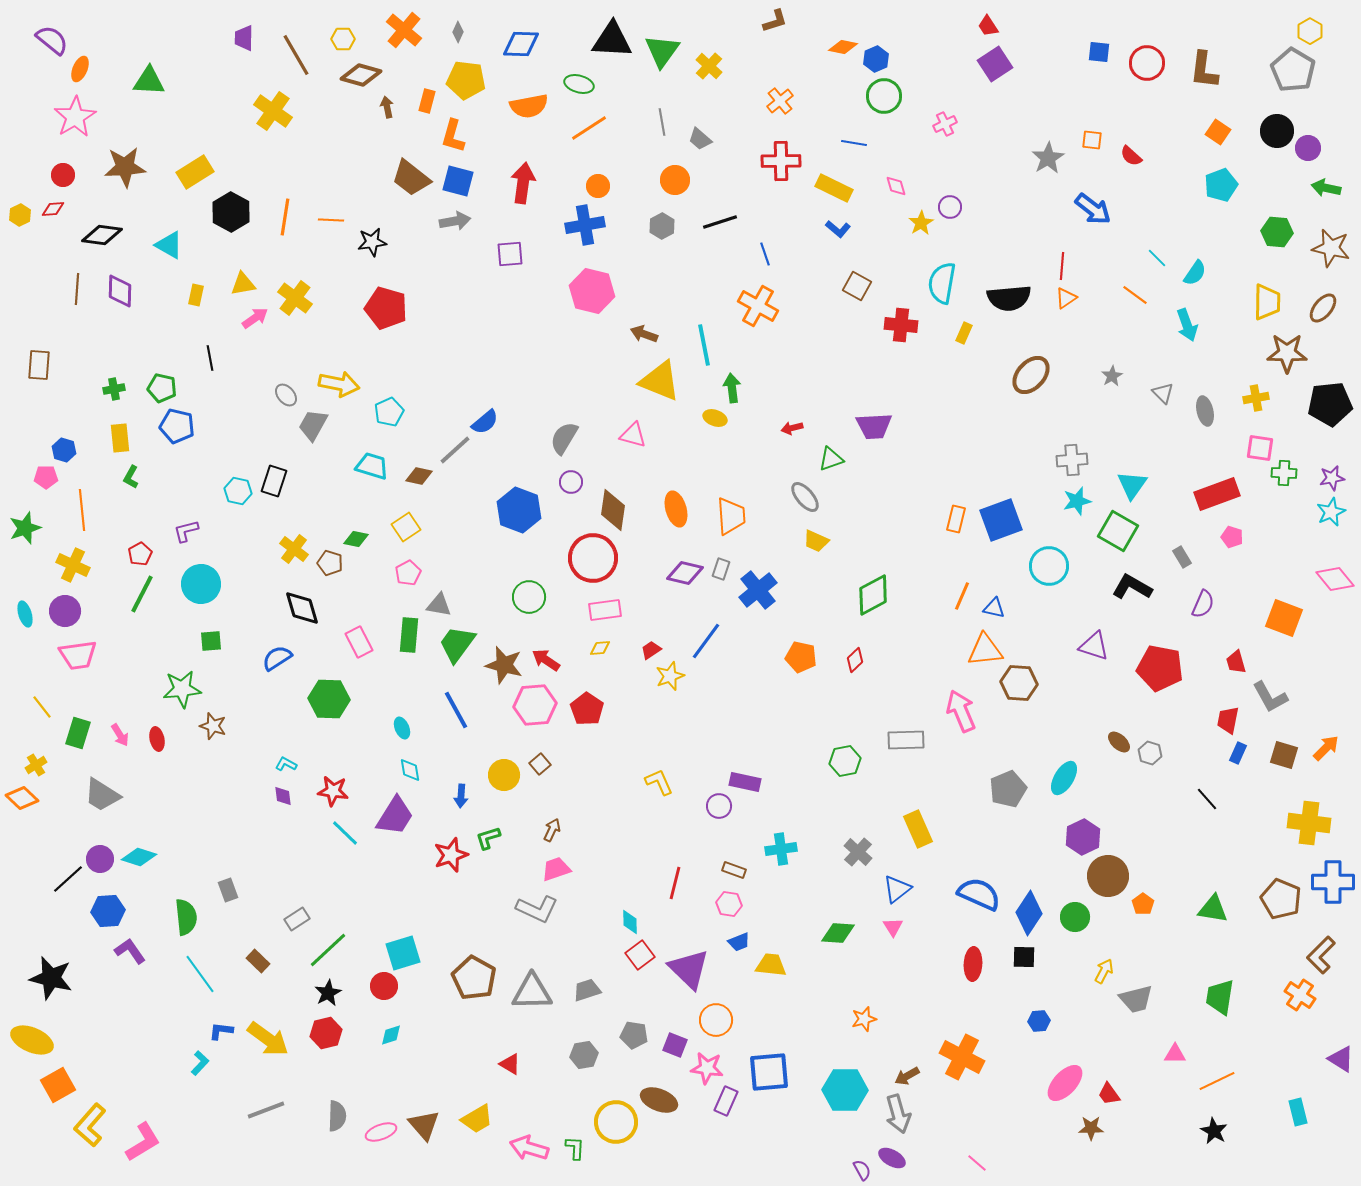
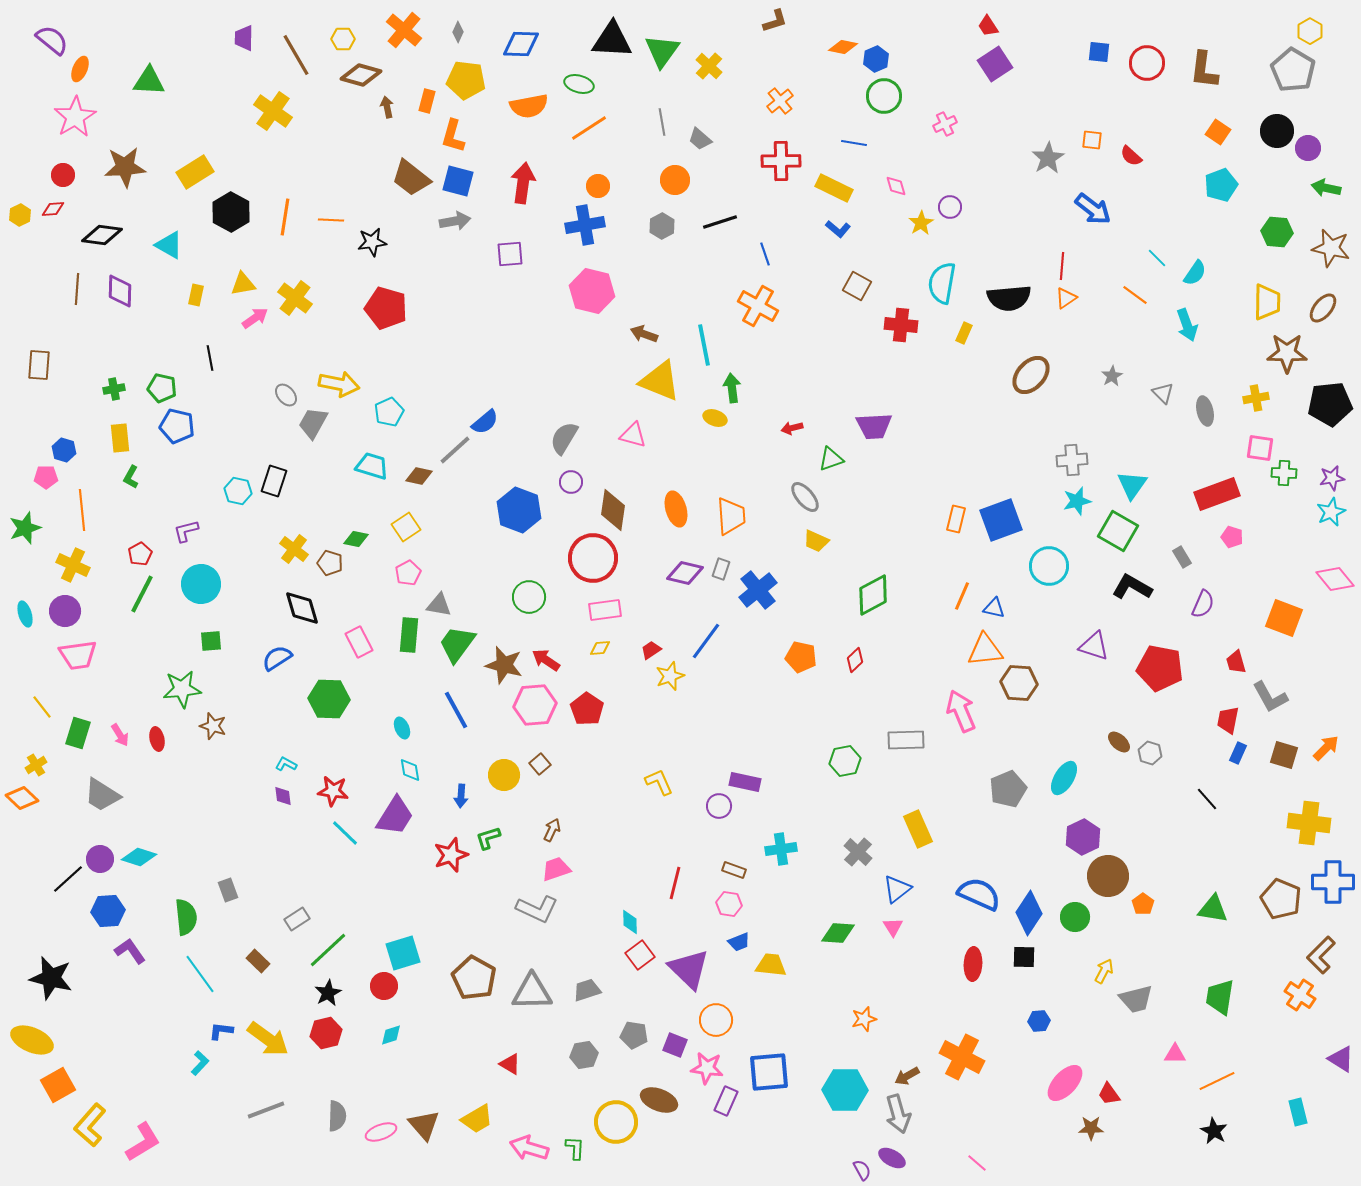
gray trapezoid at (313, 425): moved 2 px up
